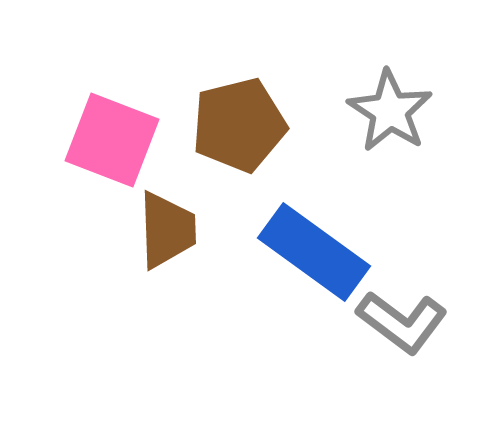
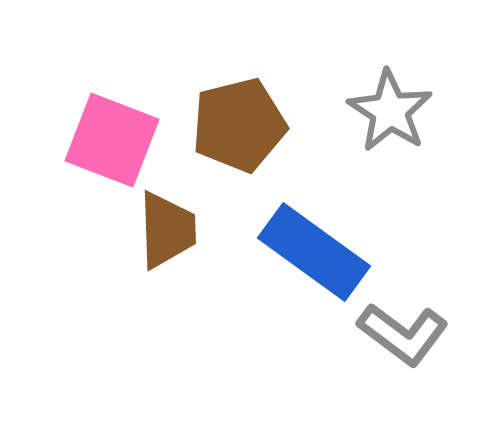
gray L-shape: moved 1 px right, 12 px down
